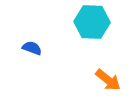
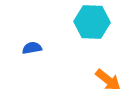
blue semicircle: rotated 30 degrees counterclockwise
